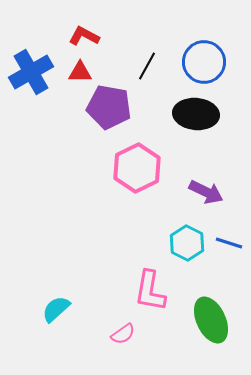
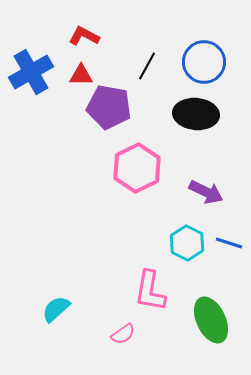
red triangle: moved 1 px right, 3 px down
